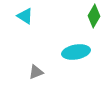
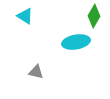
cyan ellipse: moved 10 px up
gray triangle: rotated 35 degrees clockwise
